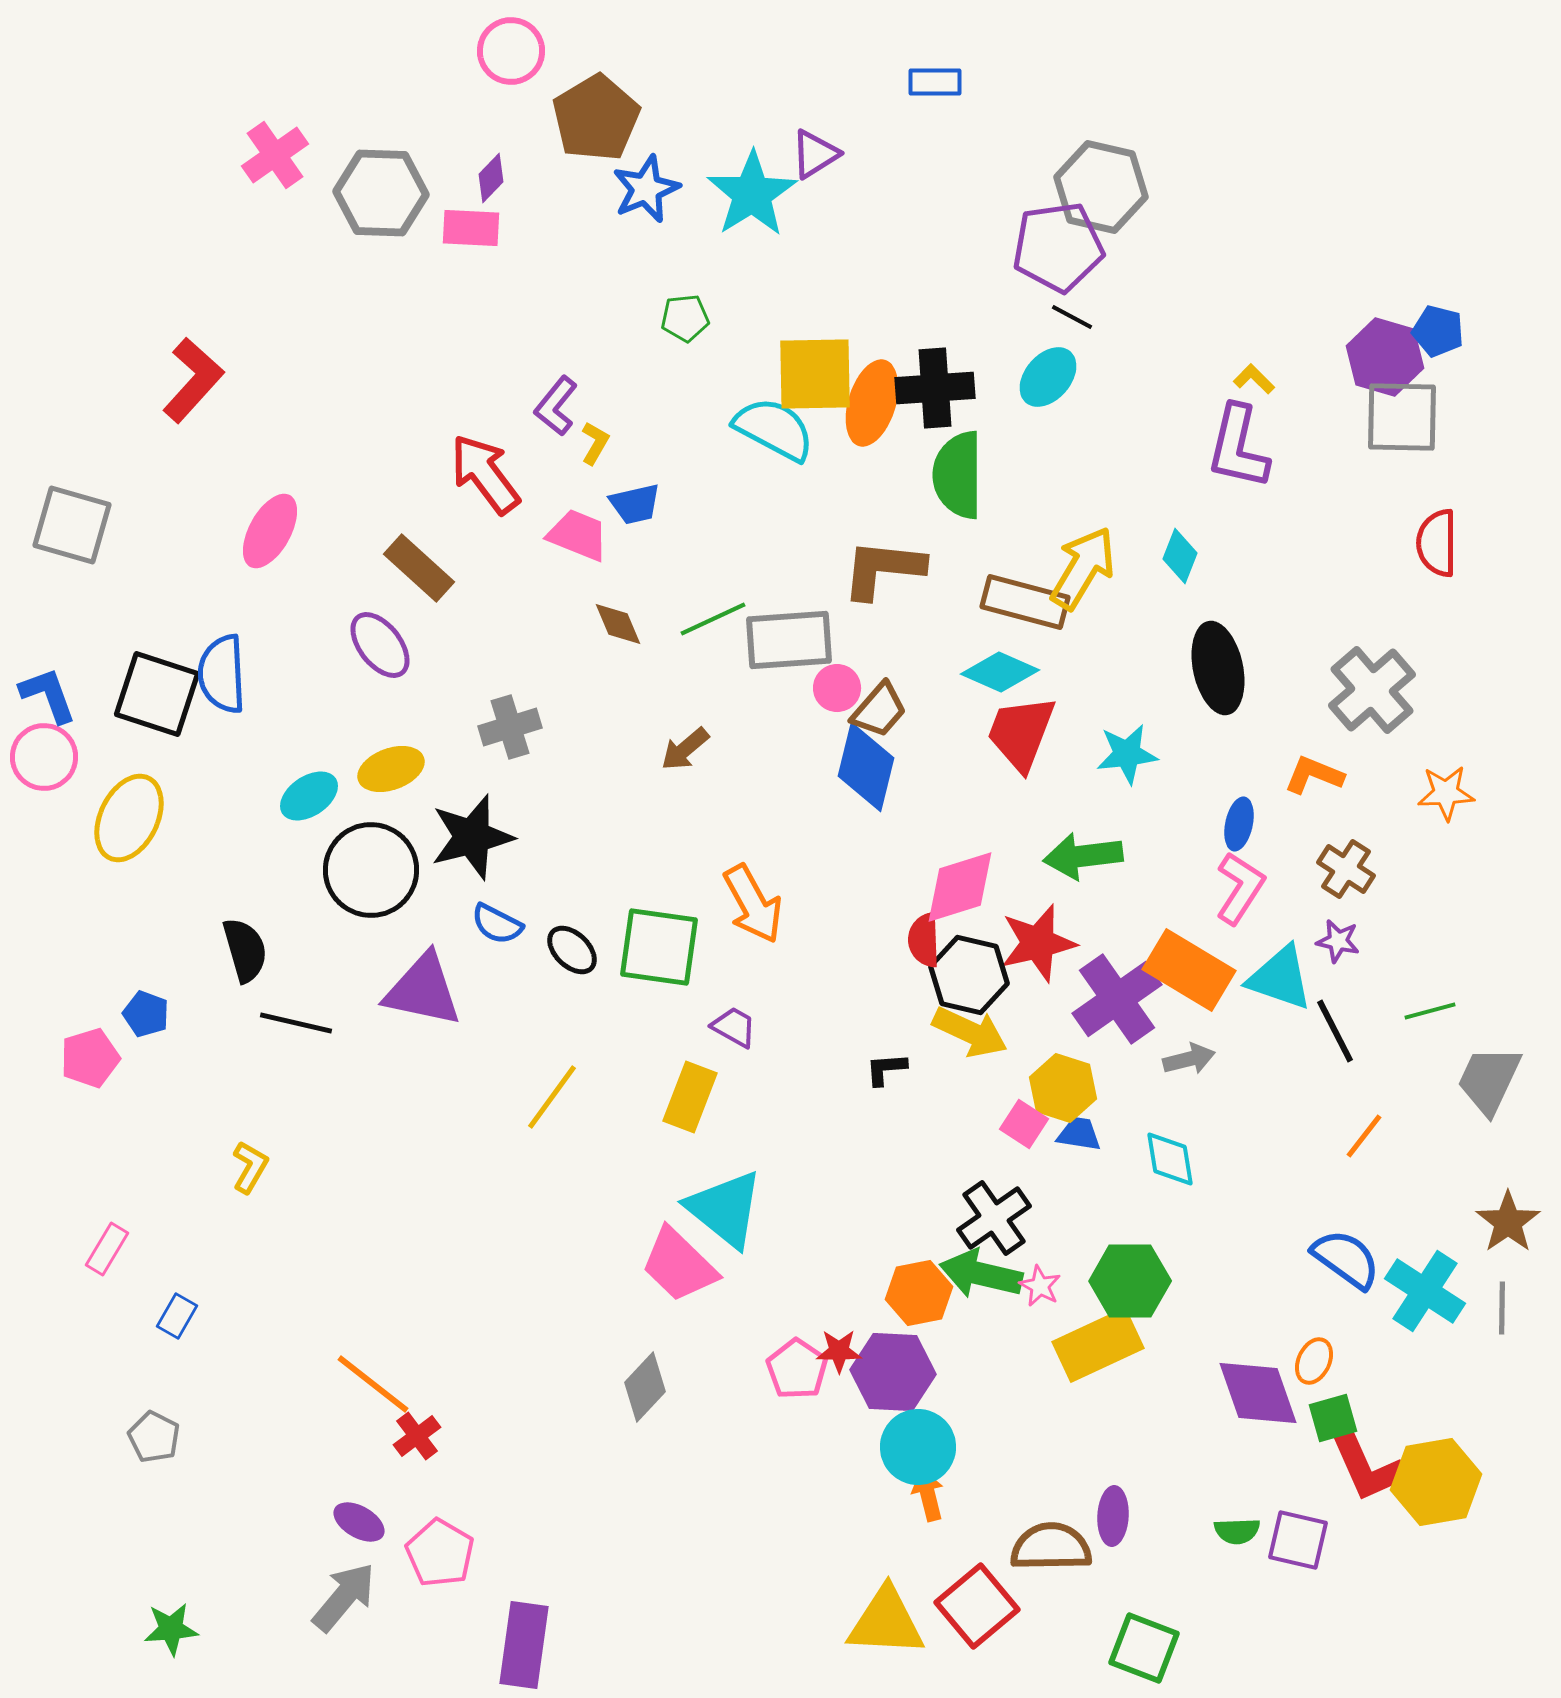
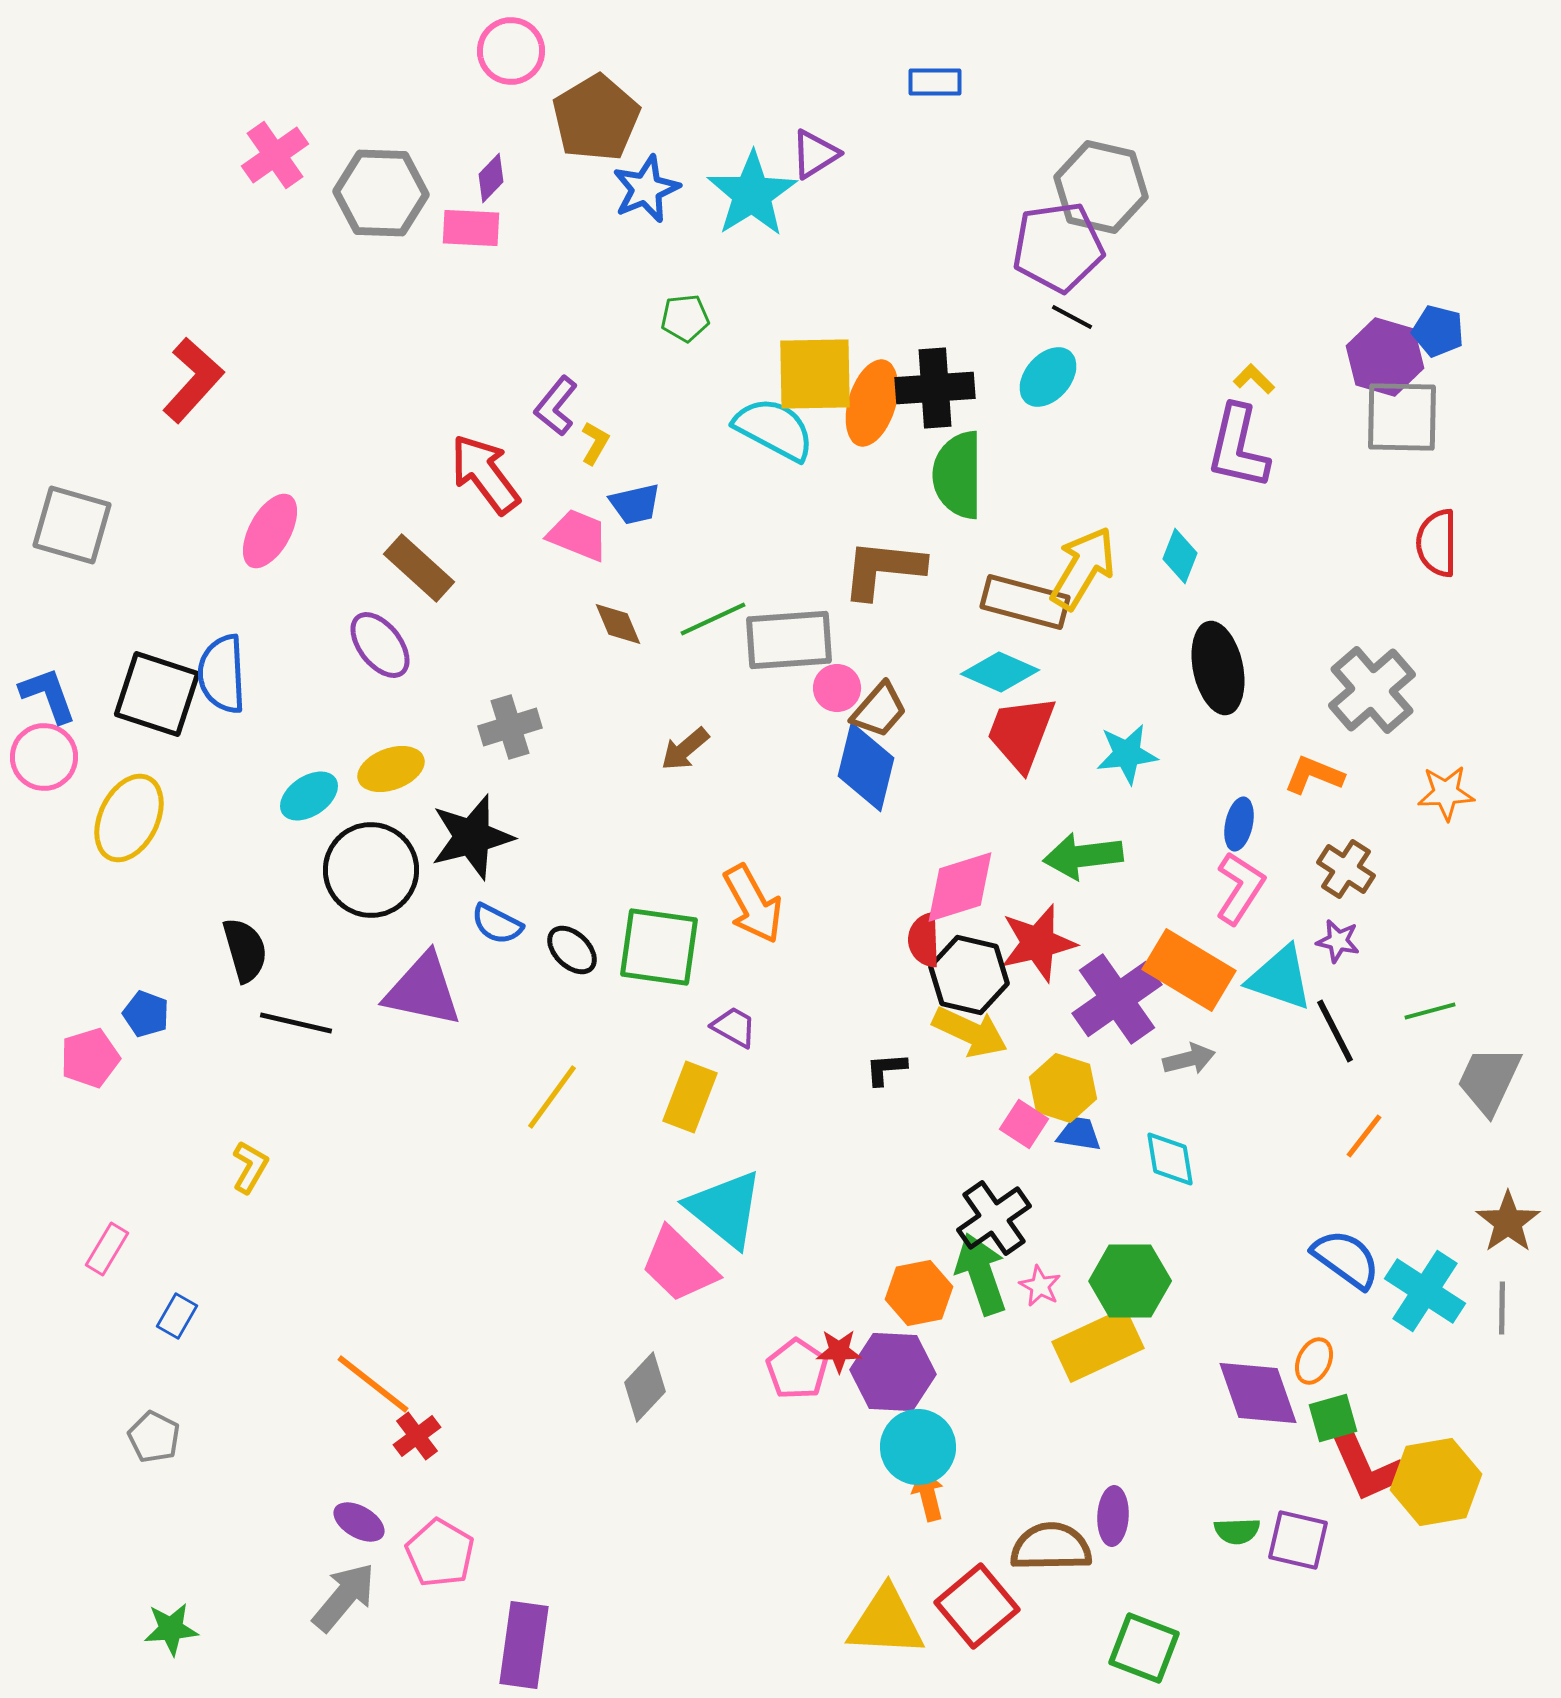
green arrow at (981, 1274): rotated 58 degrees clockwise
